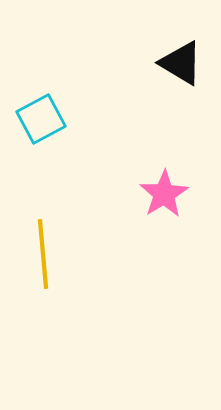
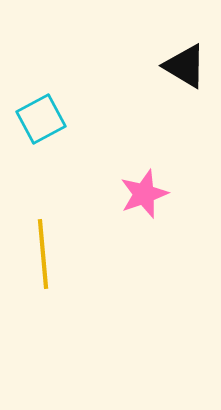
black triangle: moved 4 px right, 3 px down
pink star: moved 20 px left; rotated 12 degrees clockwise
